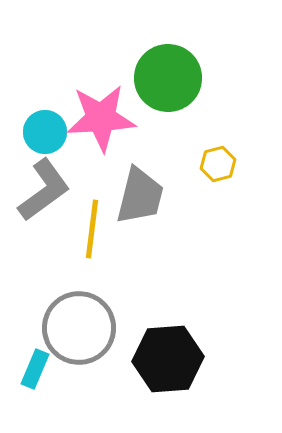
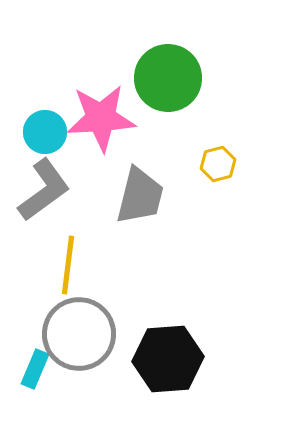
yellow line: moved 24 px left, 36 px down
gray circle: moved 6 px down
